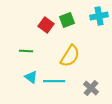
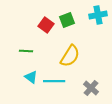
cyan cross: moved 1 px left, 1 px up
